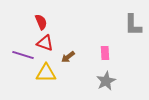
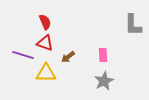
red semicircle: moved 4 px right
pink rectangle: moved 2 px left, 2 px down
gray star: moved 2 px left
